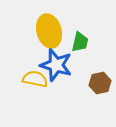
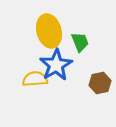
green trapezoid: rotated 35 degrees counterclockwise
blue star: rotated 24 degrees clockwise
yellow semicircle: rotated 15 degrees counterclockwise
